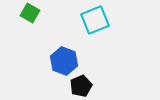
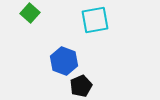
green square: rotated 12 degrees clockwise
cyan square: rotated 12 degrees clockwise
